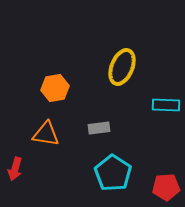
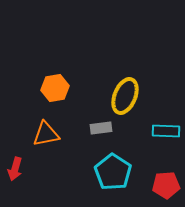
yellow ellipse: moved 3 px right, 29 px down
cyan rectangle: moved 26 px down
gray rectangle: moved 2 px right
orange triangle: rotated 20 degrees counterclockwise
cyan pentagon: moved 1 px up
red pentagon: moved 2 px up
